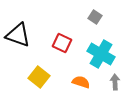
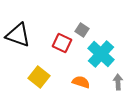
gray square: moved 13 px left, 13 px down
cyan cross: rotated 12 degrees clockwise
gray arrow: moved 3 px right
